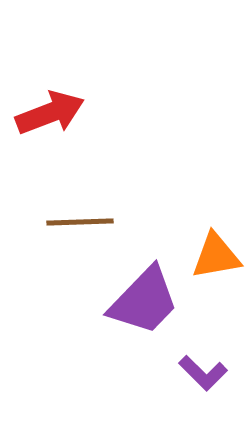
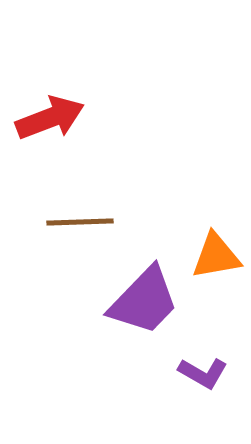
red arrow: moved 5 px down
purple L-shape: rotated 15 degrees counterclockwise
